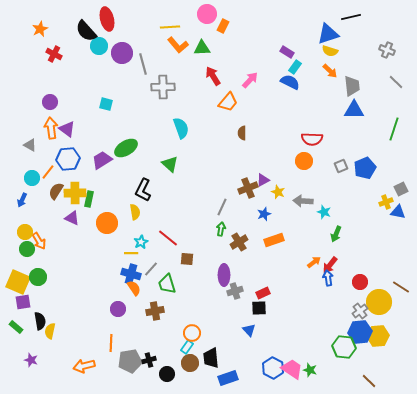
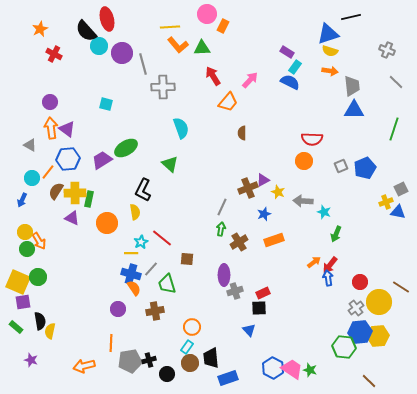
orange arrow at (330, 71): rotated 35 degrees counterclockwise
red line at (168, 238): moved 6 px left
gray cross at (360, 311): moved 4 px left, 3 px up
orange circle at (192, 333): moved 6 px up
